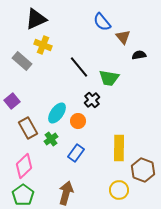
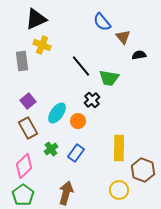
yellow cross: moved 1 px left
gray rectangle: rotated 42 degrees clockwise
black line: moved 2 px right, 1 px up
purple square: moved 16 px right
green cross: moved 10 px down
